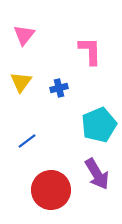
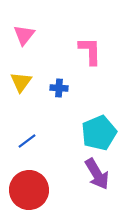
blue cross: rotated 18 degrees clockwise
cyan pentagon: moved 8 px down
red circle: moved 22 px left
